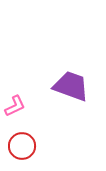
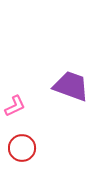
red circle: moved 2 px down
